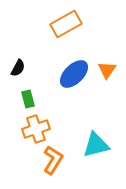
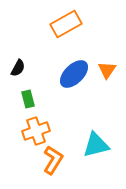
orange cross: moved 2 px down
